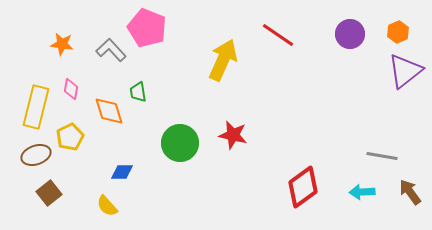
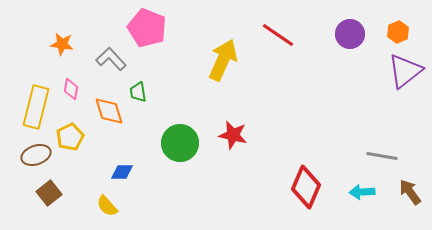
gray L-shape: moved 9 px down
red diamond: moved 3 px right; rotated 30 degrees counterclockwise
